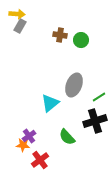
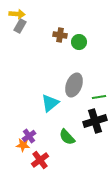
green circle: moved 2 px left, 2 px down
green line: rotated 24 degrees clockwise
